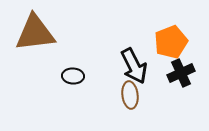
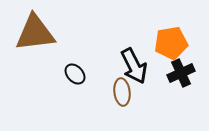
orange pentagon: moved 1 px down; rotated 12 degrees clockwise
black ellipse: moved 2 px right, 2 px up; rotated 45 degrees clockwise
brown ellipse: moved 8 px left, 3 px up
